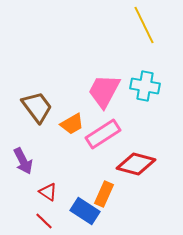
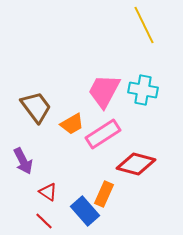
cyan cross: moved 2 px left, 4 px down
brown trapezoid: moved 1 px left
blue rectangle: rotated 16 degrees clockwise
